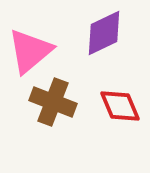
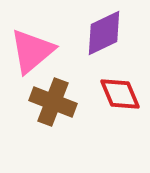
pink triangle: moved 2 px right
red diamond: moved 12 px up
